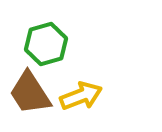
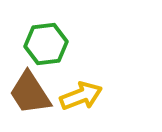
green hexagon: rotated 9 degrees clockwise
